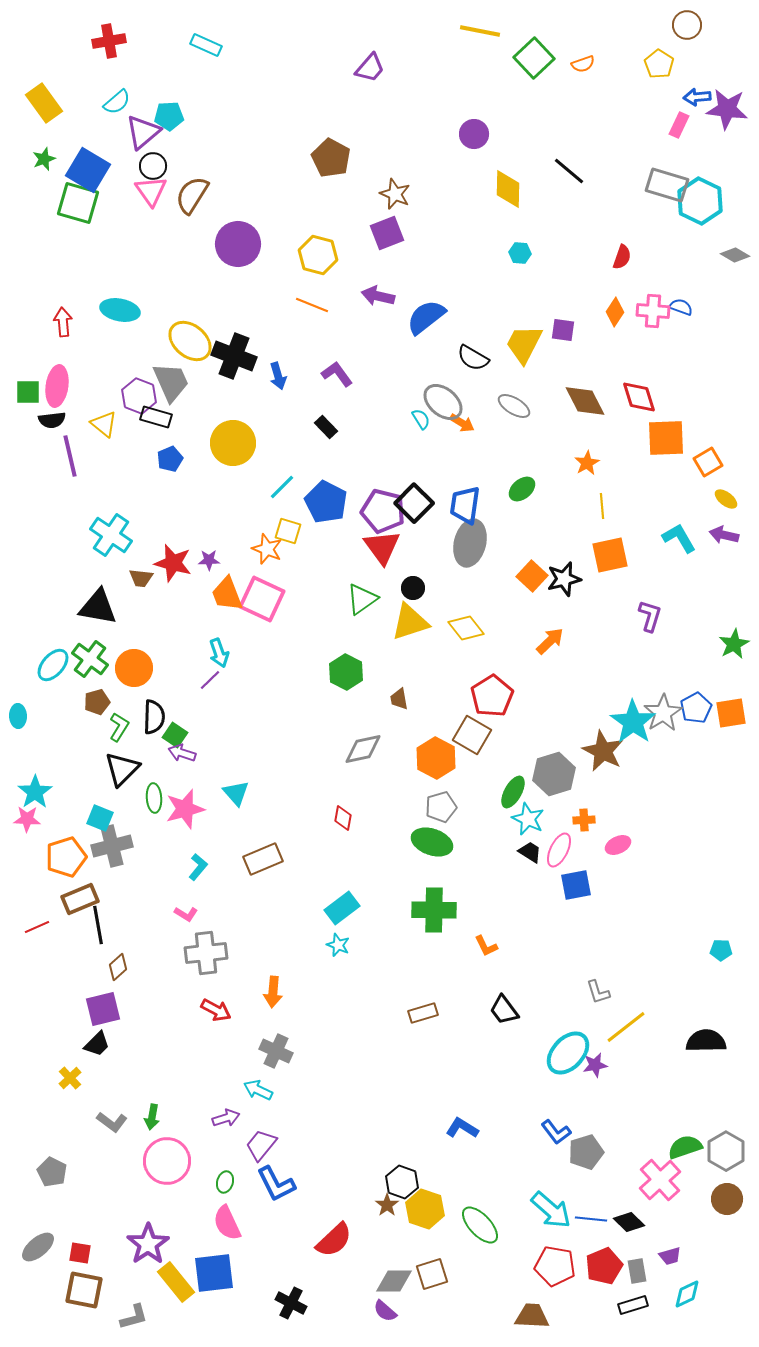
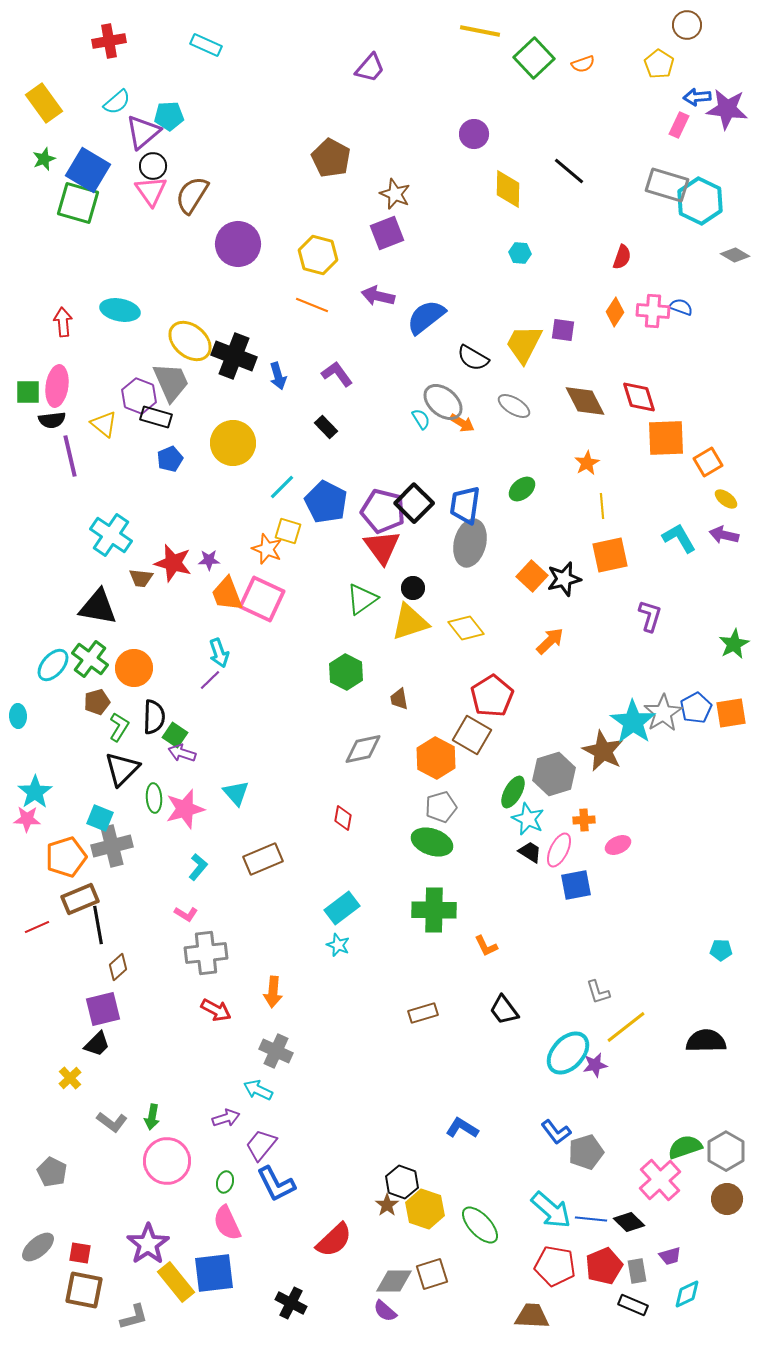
black rectangle at (633, 1305): rotated 40 degrees clockwise
